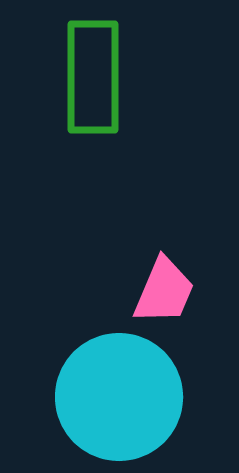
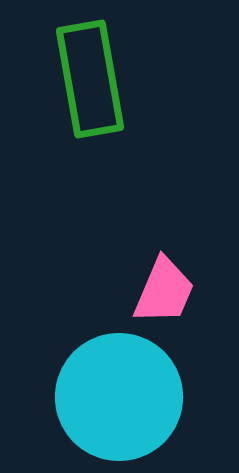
green rectangle: moved 3 px left, 2 px down; rotated 10 degrees counterclockwise
